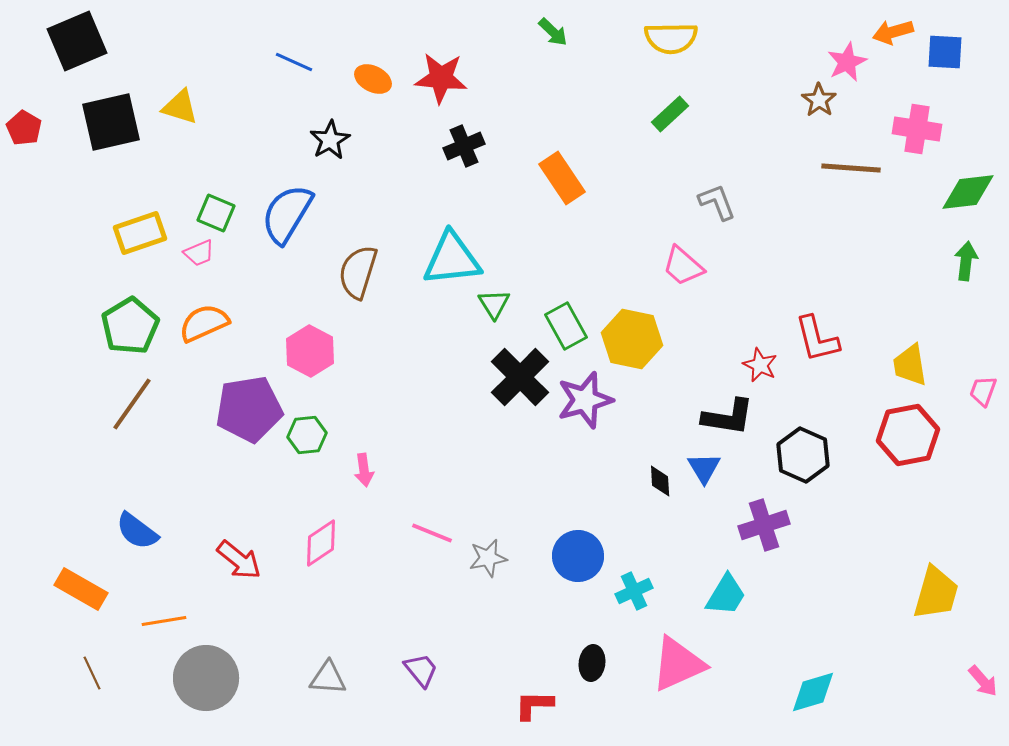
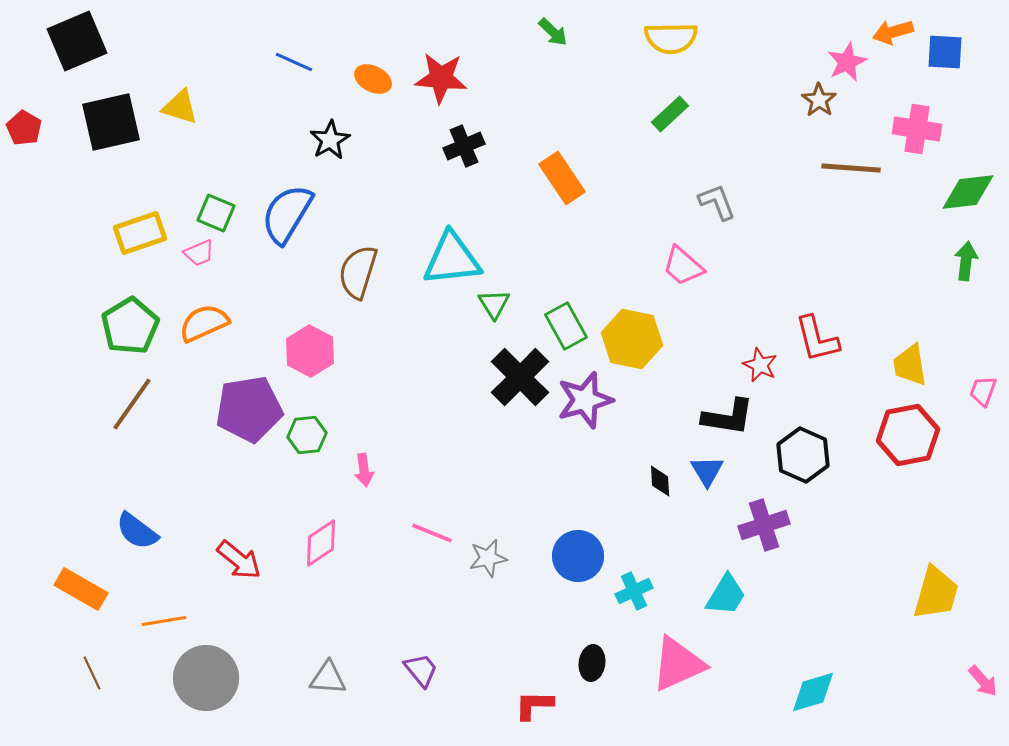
blue triangle at (704, 468): moved 3 px right, 3 px down
